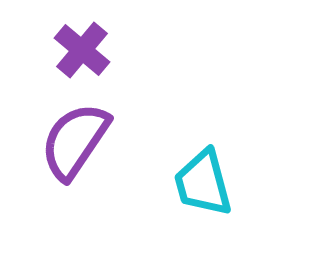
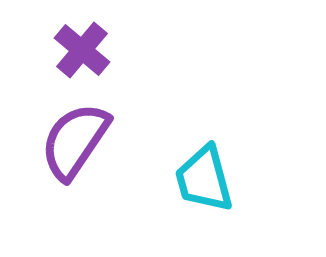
cyan trapezoid: moved 1 px right, 4 px up
